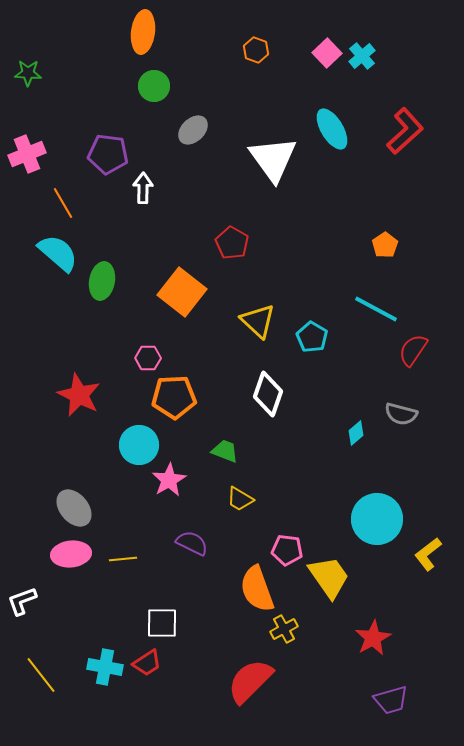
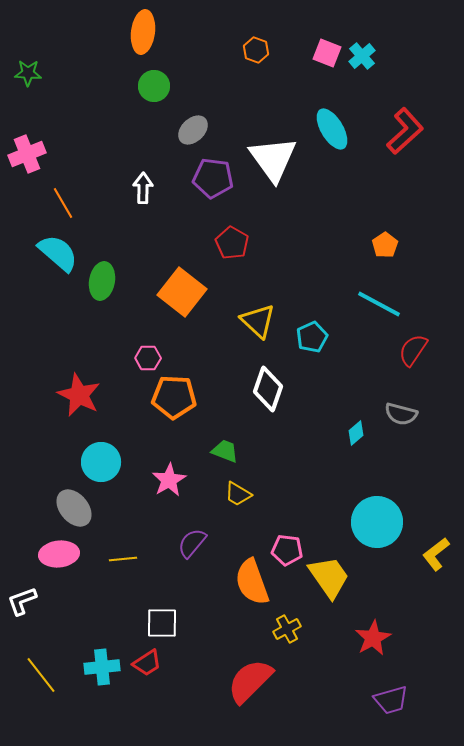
pink square at (327, 53): rotated 24 degrees counterclockwise
purple pentagon at (108, 154): moved 105 px right, 24 px down
cyan line at (376, 309): moved 3 px right, 5 px up
cyan pentagon at (312, 337): rotated 16 degrees clockwise
white diamond at (268, 394): moved 5 px up
orange pentagon at (174, 397): rotated 6 degrees clockwise
cyan circle at (139, 445): moved 38 px left, 17 px down
yellow trapezoid at (240, 499): moved 2 px left, 5 px up
cyan circle at (377, 519): moved 3 px down
purple semicircle at (192, 543): rotated 76 degrees counterclockwise
pink ellipse at (71, 554): moved 12 px left
yellow L-shape at (428, 554): moved 8 px right
orange semicircle at (257, 589): moved 5 px left, 7 px up
yellow cross at (284, 629): moved 3 px right
cyan cross at (105, 667): moved 3 px left; rotated 16 degrees counterclockwise
